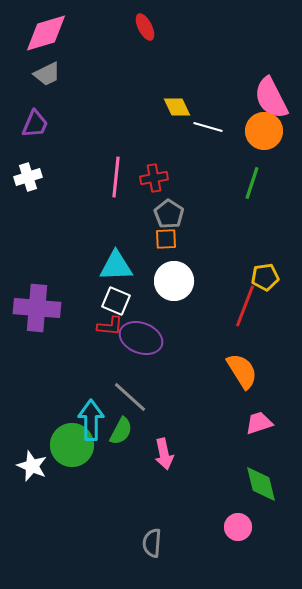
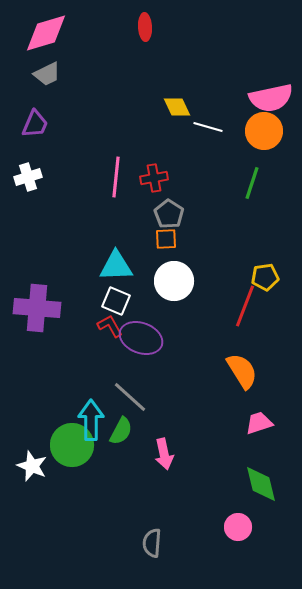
red ellipse: rotated 24 degrees clockwise
pink semicircle: rotated 75 degrees counterclockwise
red L-shape: rotated 124 degrees counterclockwise
